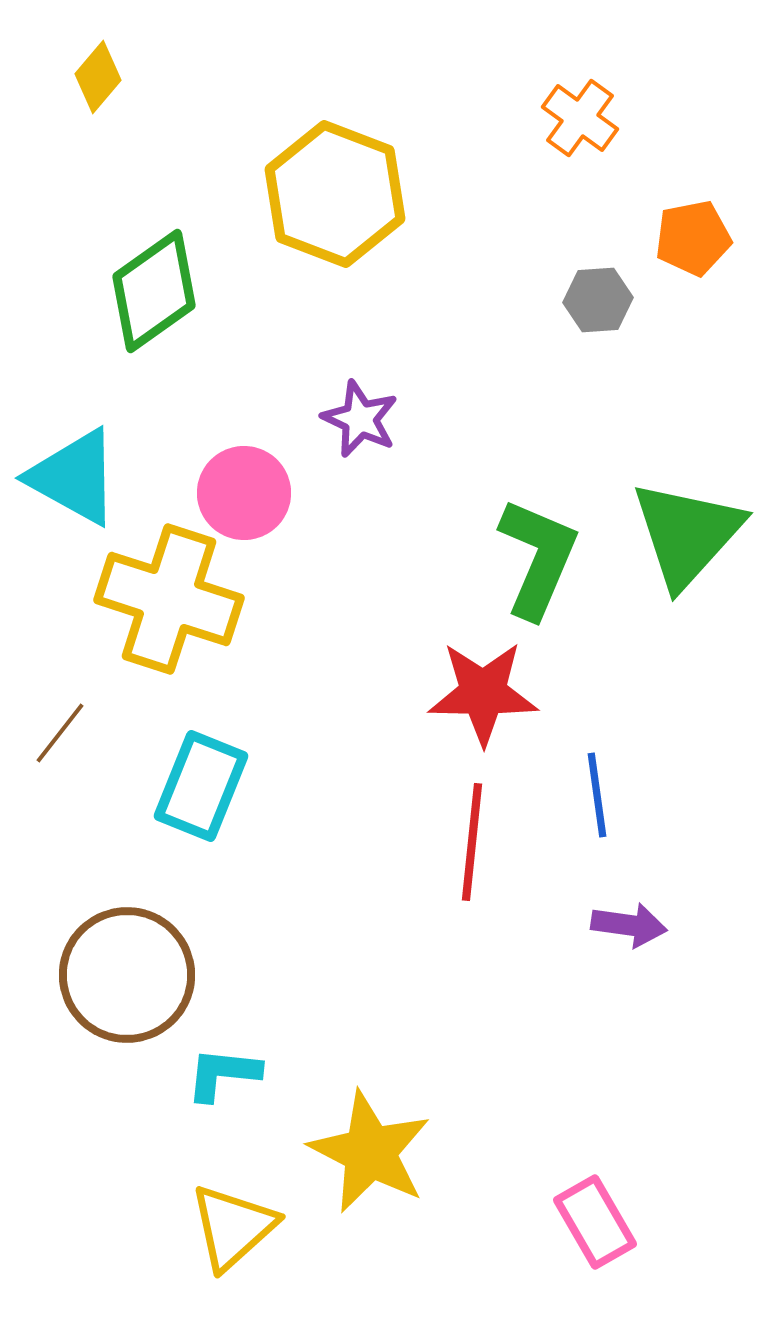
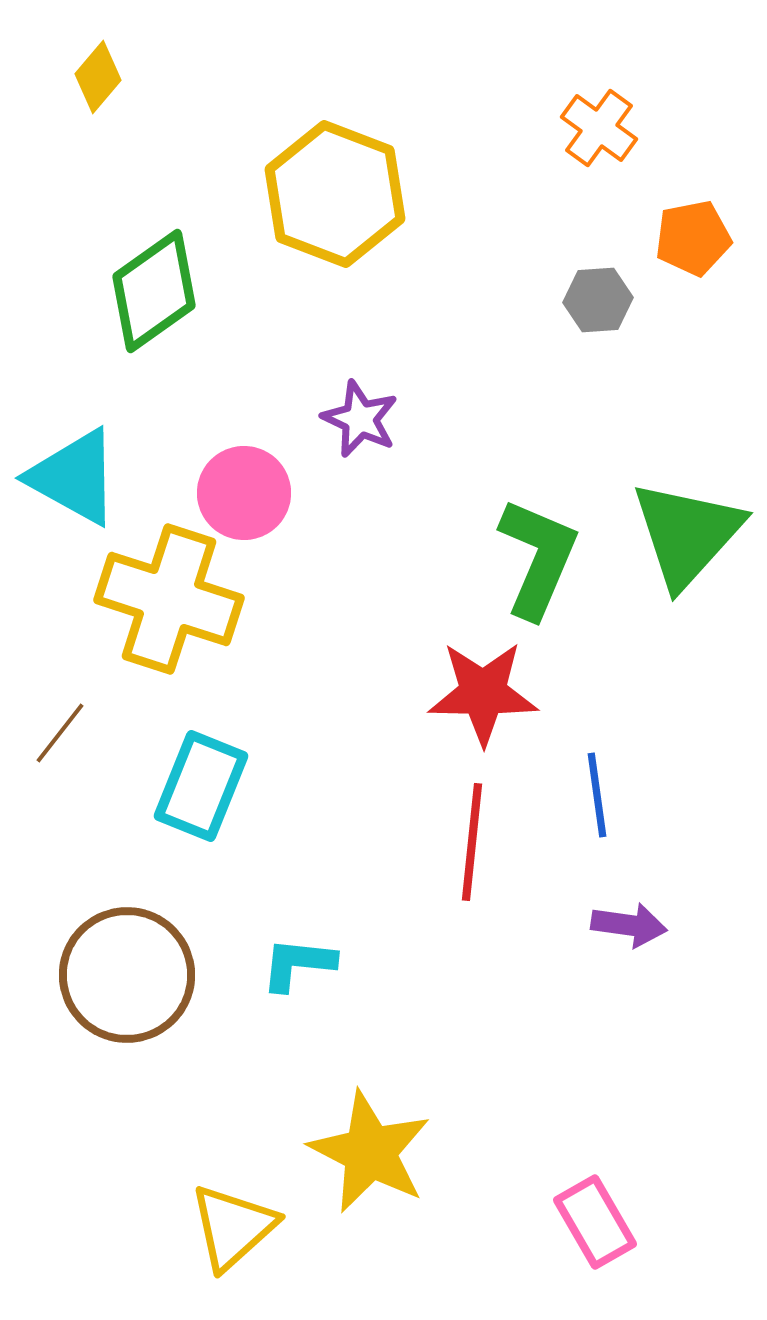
orange cross: moved 19 px right, 10 px down
cyan L-shape: moved 75 px right, 110 px up
